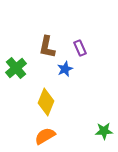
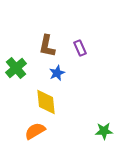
brown L-shape: moved 1 px up
blue star: moved 8 px left, 4 px down
yellow diamond: rotated 28 degrees counterclockwise
orange semicircle: moved 10 px left, 5 px up
